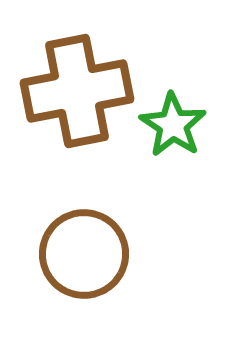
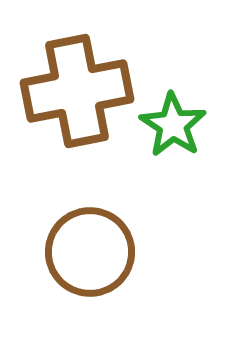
brown circle: moved 6 px right, 2 px up
